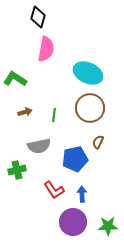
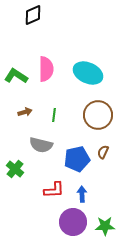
black diamond: moved 5 px left, 2 px up; rotated 50 degrees clockwise
pink semicircle: moved 20 px down; rotated 10 degrees counterclockwise
green L-shape: moved 1 px right, 3 px up
brown circle: moved 8 px right, 7 px down
brown semicircle: moved 5 px right, 10 px down
gray semicircle: moved 2 px right, 1 px up; rotated 25 degrees clockwise
blue pentagon: moved 2 px right
green cross: moved 2 px left, 1 px up; rotated 36 degrees counterclockwise
red L-shape: rotated 60 degrees counterclockwise
green star: moved 3 px left
